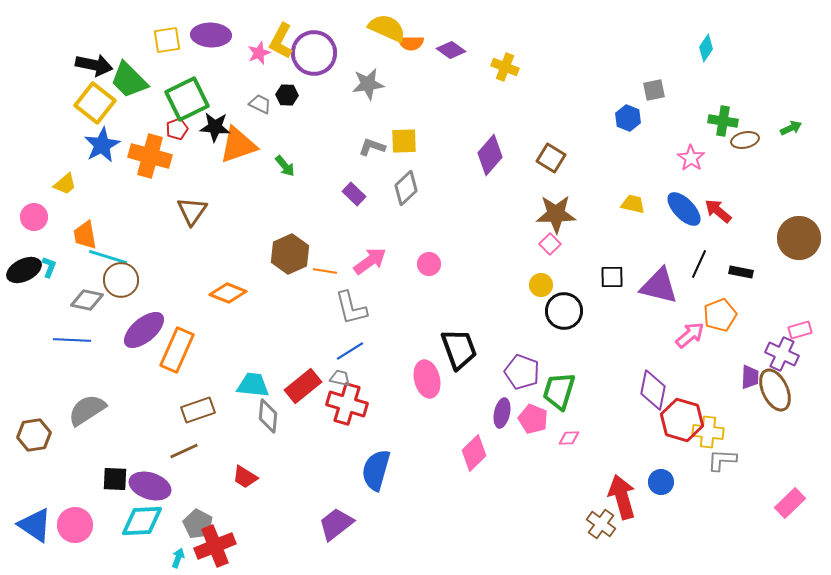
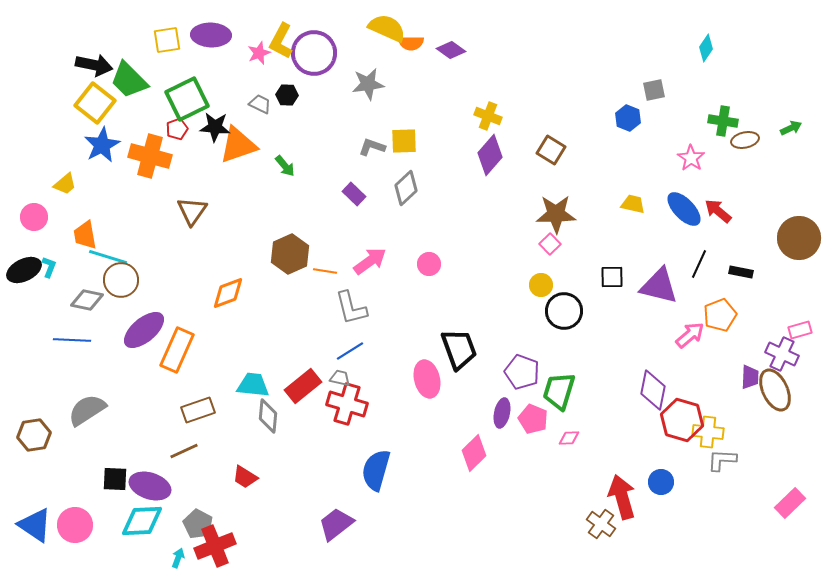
yellow cross at (505, 67): moved 17 px left, 49 px down
brown square at (551, 158): moved 8 px up
orange diamond at (228, 293): rotated 42 degrees counterclockwise
